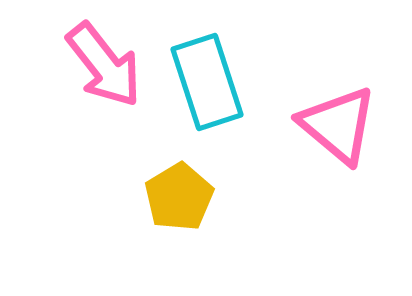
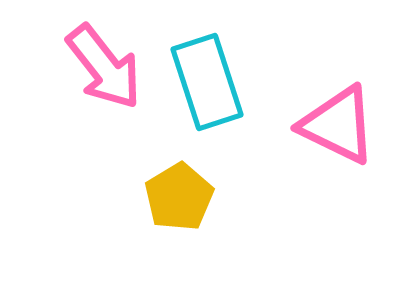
pink arrow: moved 2 px down
pink triangle: rotated 14 degrees counterclockwise
